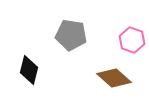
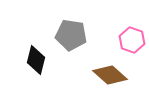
black diamond: moved 7 px right, 10 px up
brown diamond: moved 4 px left, 3 px up
